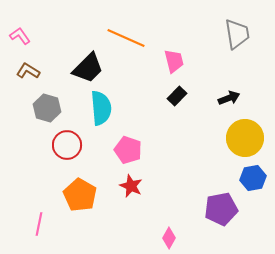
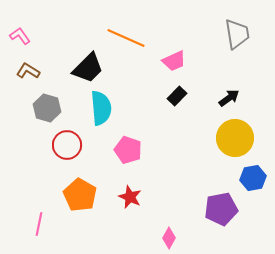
pink trapezoid: rotated 80 degrees clockwise
black arrow: rotated 15 degrees counterclockwise
yellow circle: moved 10 px left
red star: moved 1 px left, 11 px down
